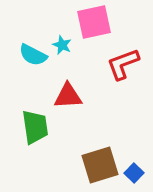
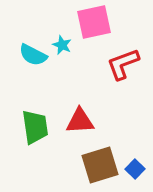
red triangle: moved 12 px right, 25 px down
blue square: moved 1 px right, 4 px up
